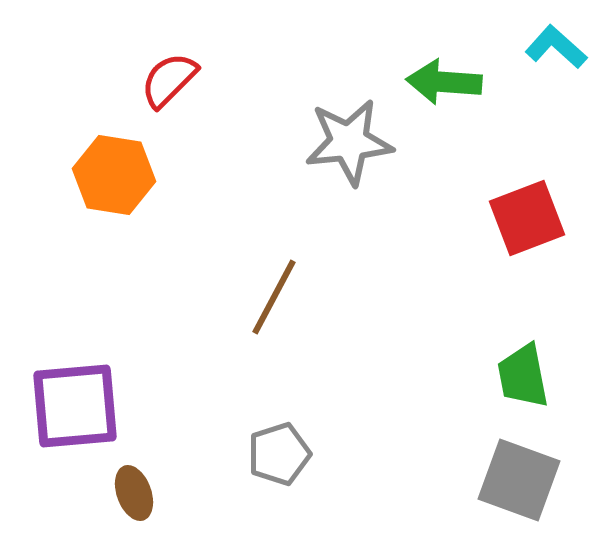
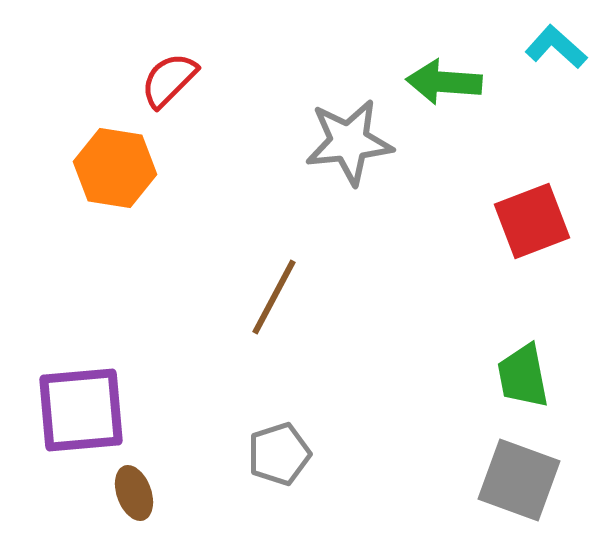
orange hexagon: moved 1 px right, 7 px up
red square: moved 5 px right, 3 px down
purple square: moved 6 px right, 4 px down
